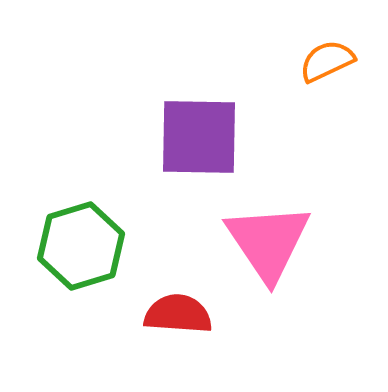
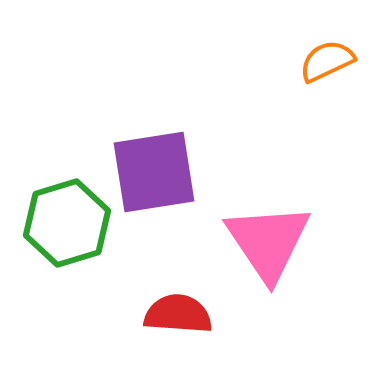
purple square: moved 45 px left, 35 px down; rotated 10 degrees counterclockwise
green hexagon: moved 14 px left, 23 px up
